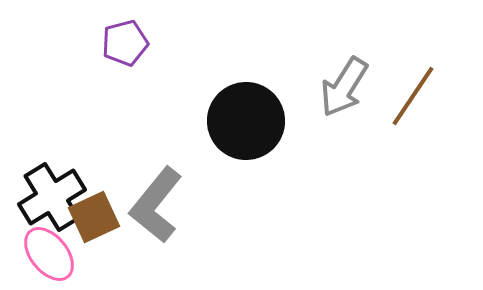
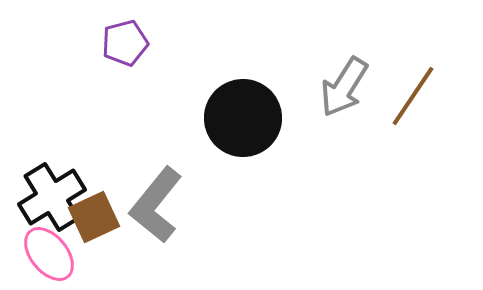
black circle: moved 3 px left, 3 px up
